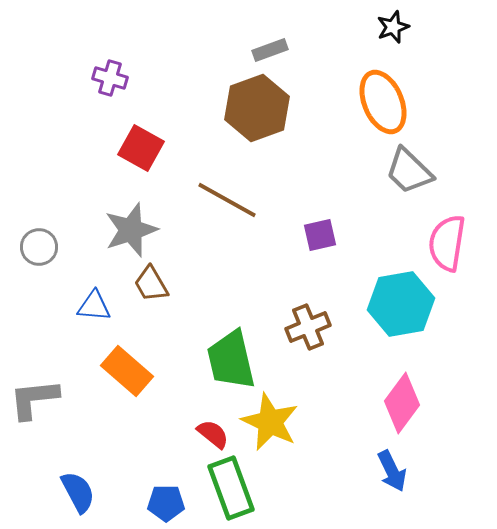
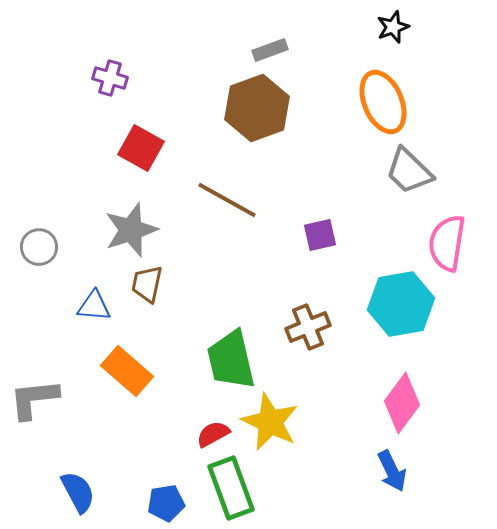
brown trapezoid: moved 4 px left; rotated 42 degrees clockwise
red semicircle: rotated 68 degrees counterclockwise
blue pentagon: rotated 9 degrees counterclockwise
